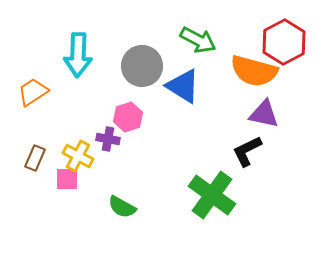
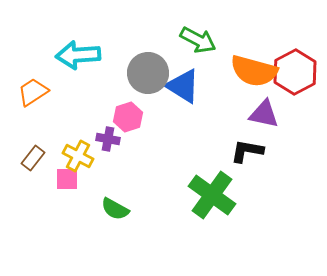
red hexagon: moved 11 px right, 30 px down
cyan arrow: rotated 84 degrees clockwise
gray circle: moved 6 px right, 7 px down
black L-shape: rotated 36 degrees clockwise
brown rectangle: moved 2 px left; rotated 15 degrees clockwise
green semicircle: moved 7 px left, 2 px down
